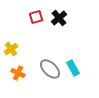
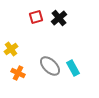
gray ellipse: moved 3 px up
